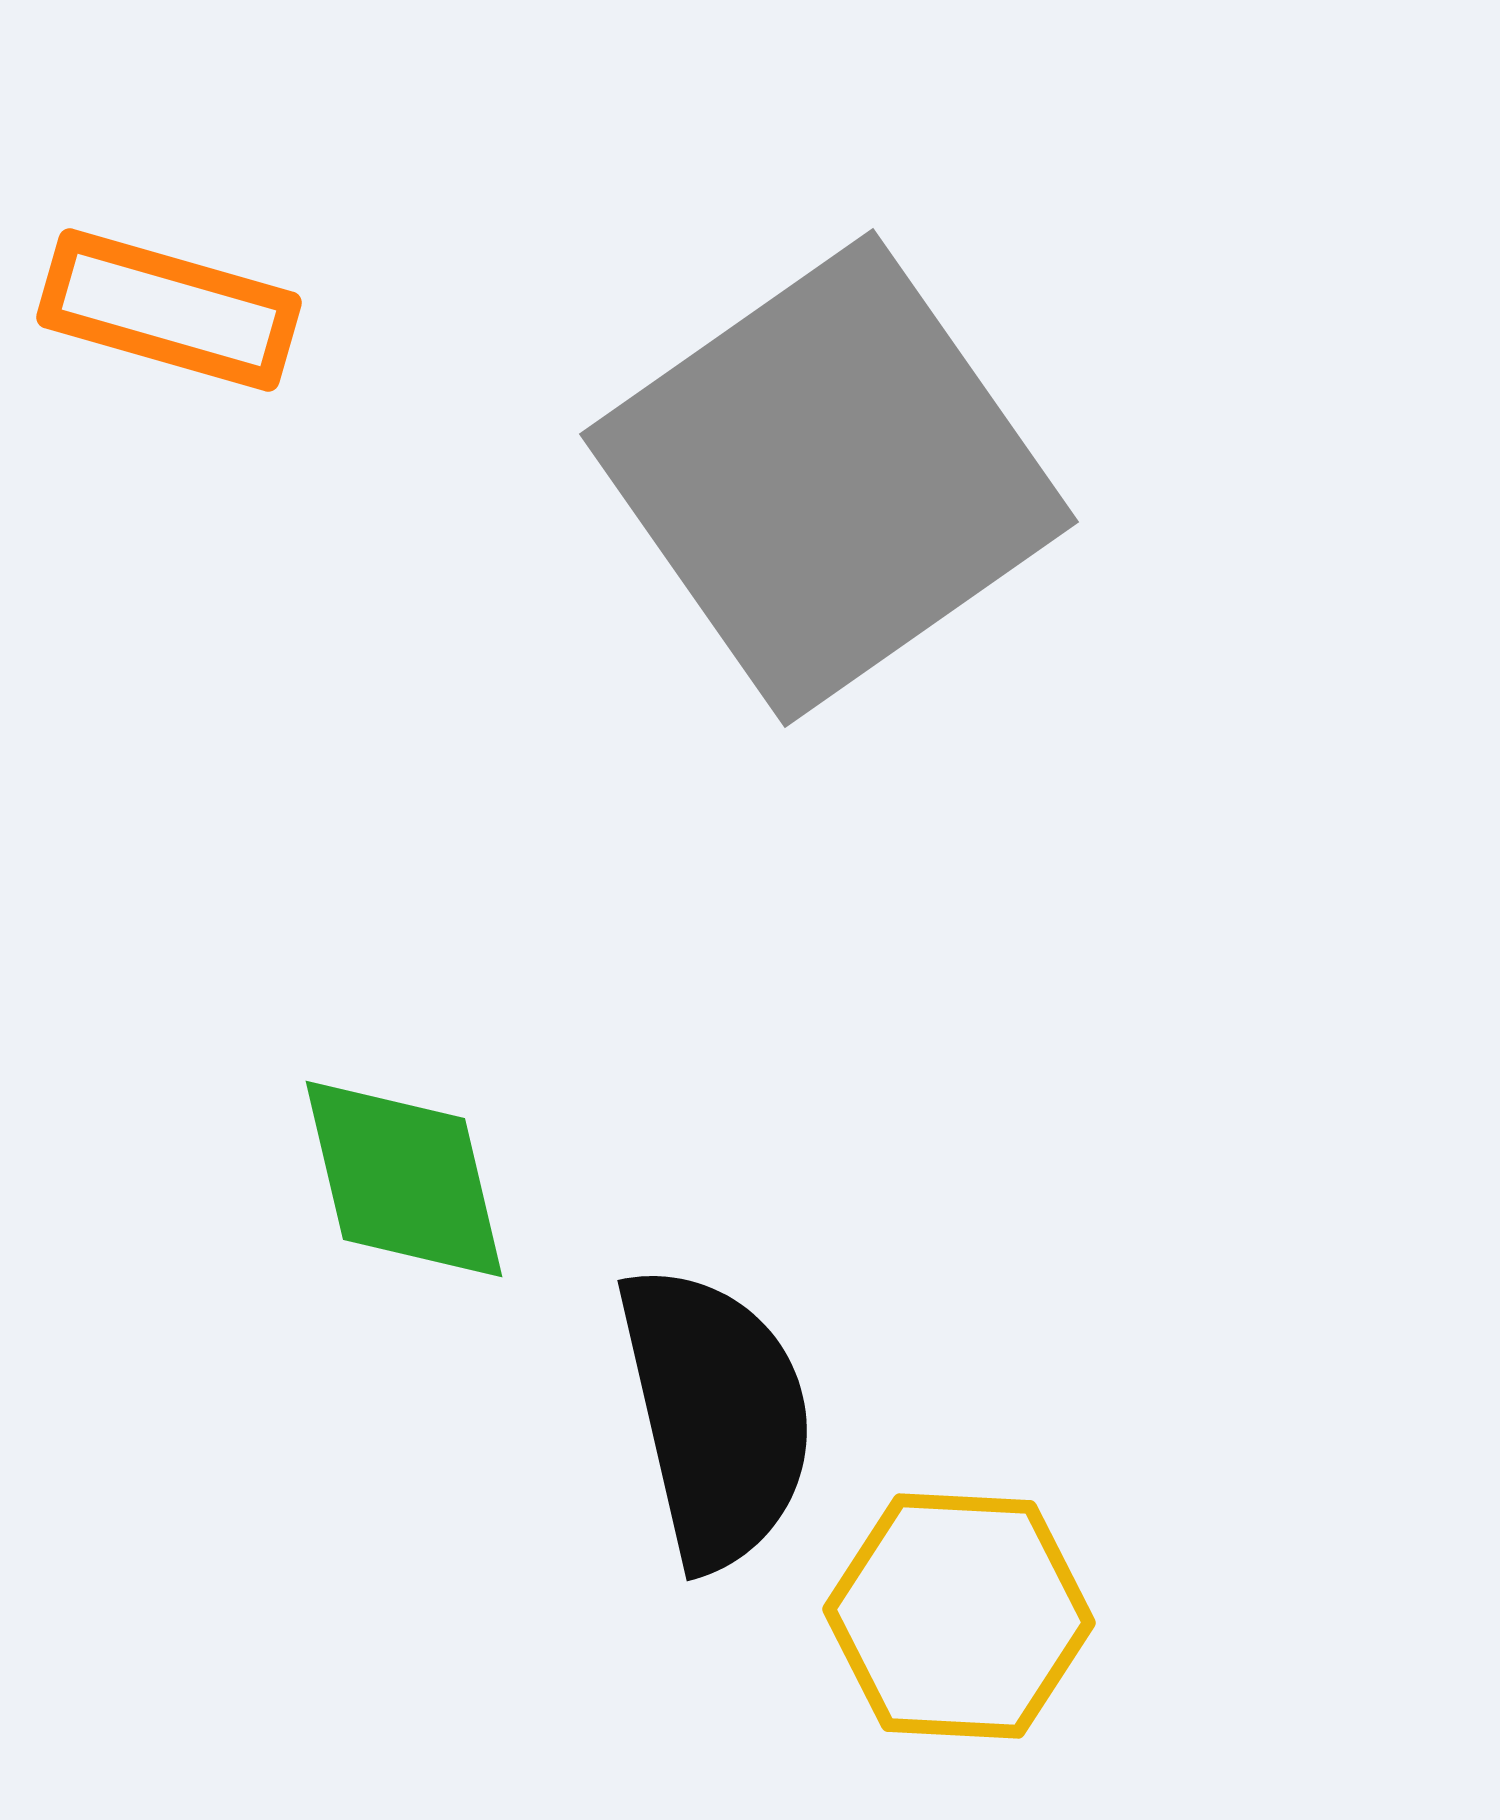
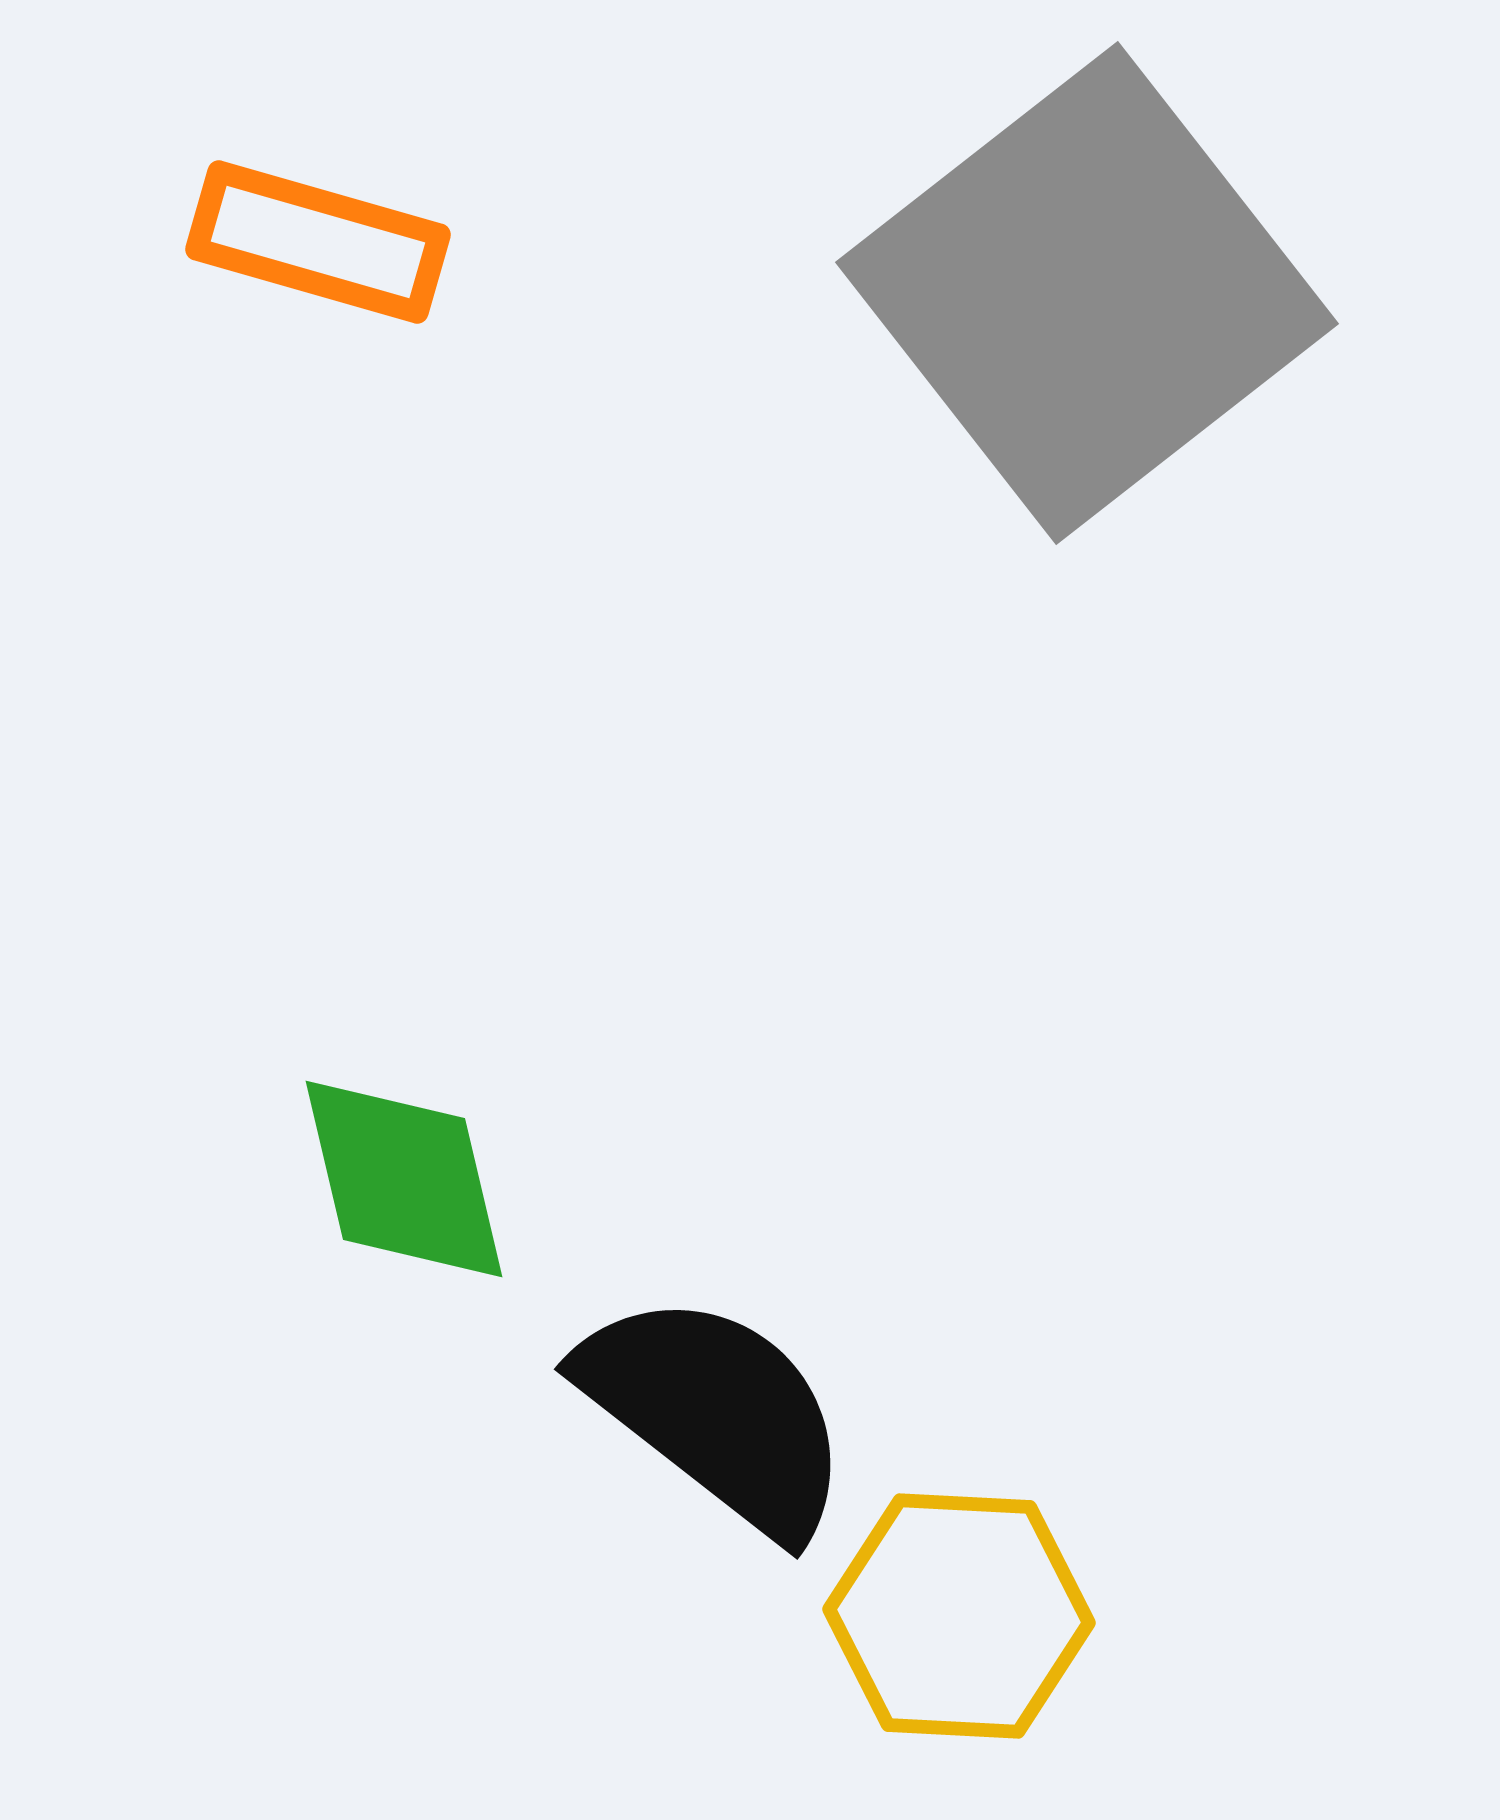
orange rectangle: moved 149 px right, 68 px up
gray square: moved 258 px right, 185 px up; rotated 3 degrees counterclockwise
black semicircle: moved 3 px up; rotated 39 degrees counterclockwise
